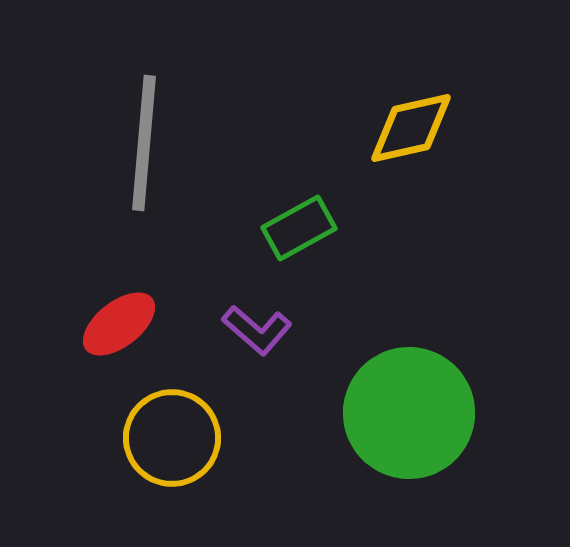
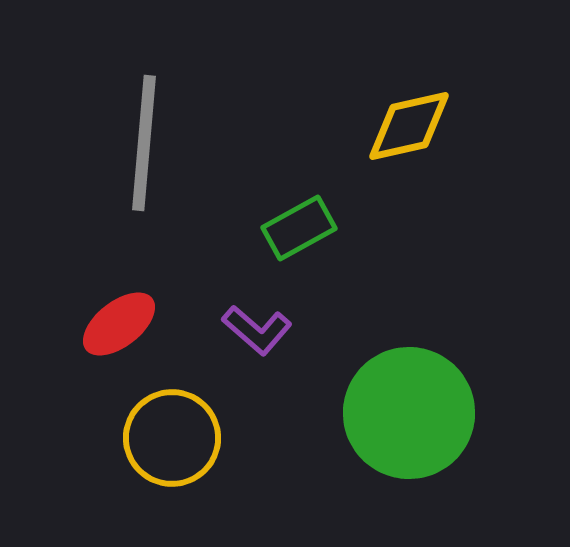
yellow diamond: moved 2 px left, 2 px up
